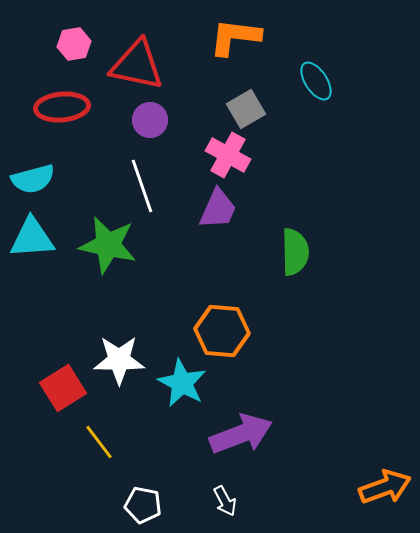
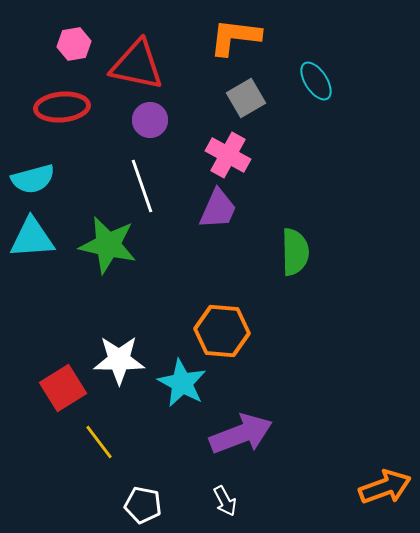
gray square: moved 11 px up
